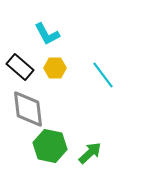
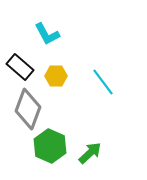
yellow hexagon: moved 1 px right, 8 px down
cyan line: moved 7 px down
gray diamond: rotated 27 degrees clockwise
green hexagon: rotated 12 degrees clockwise
